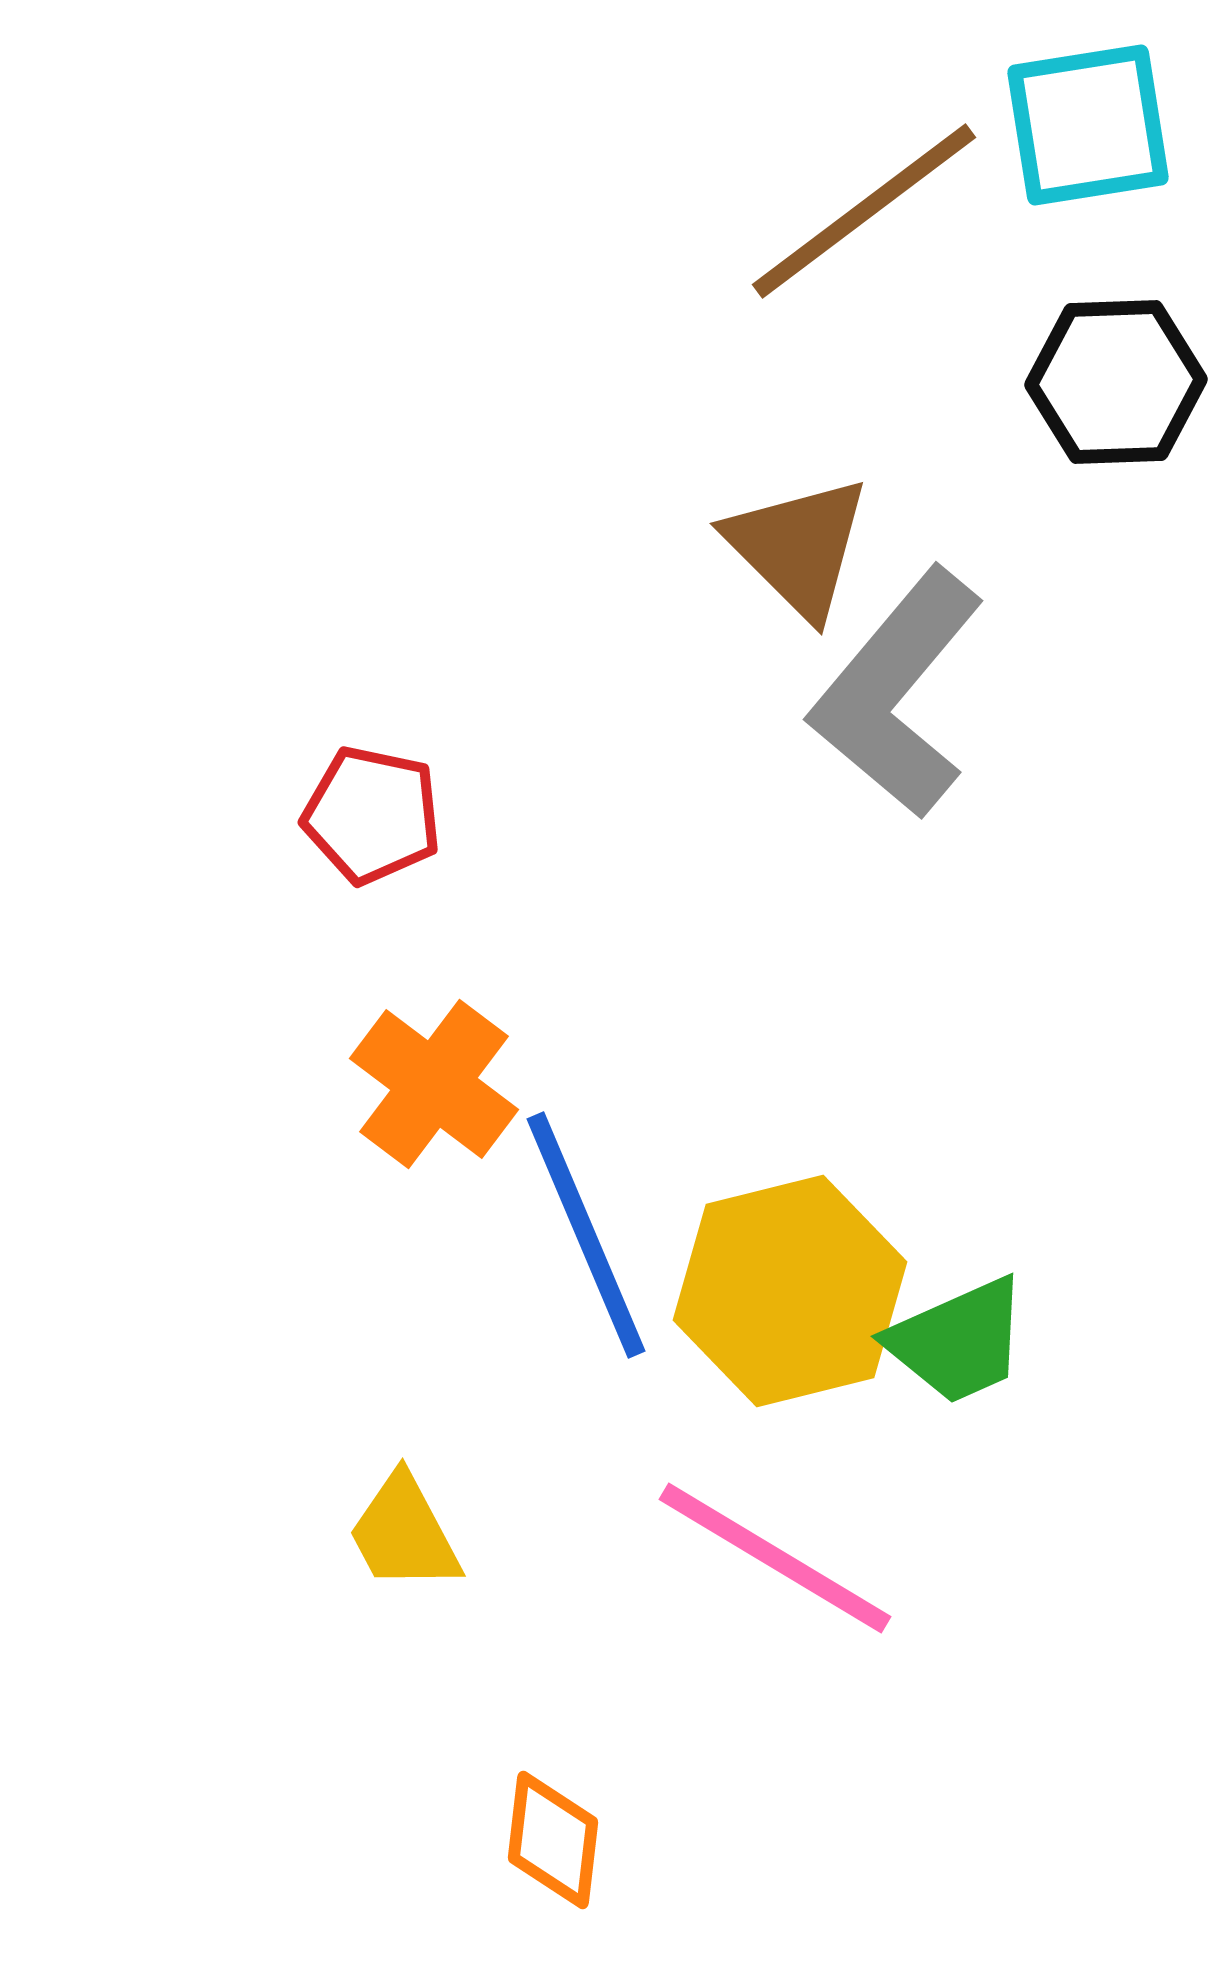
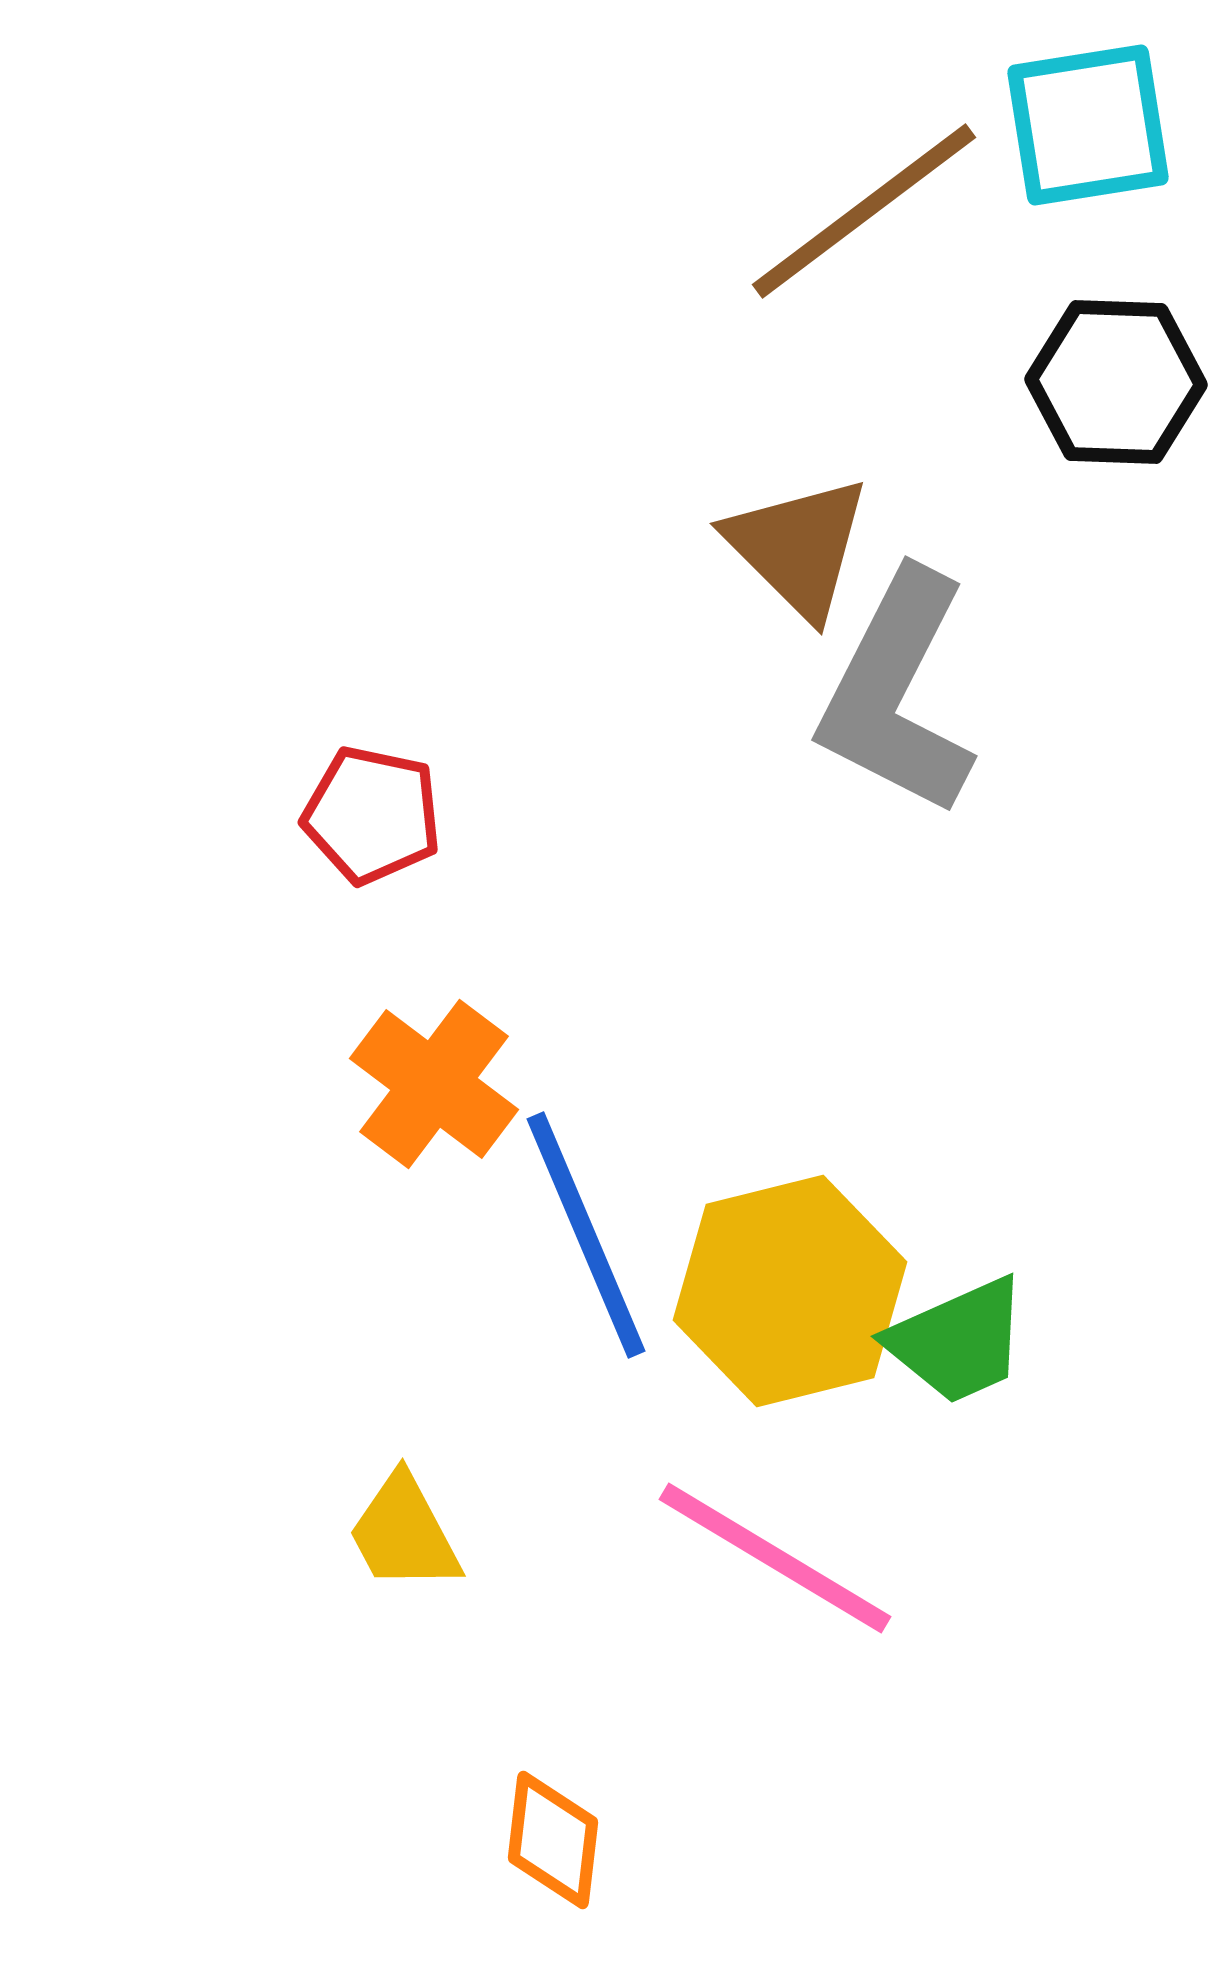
black hexagon: rotated 4 degrees clockwise
gray L-shape: rotated 13 degrees counterclockwise
